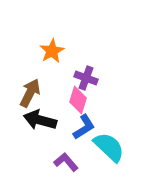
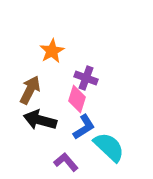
brown arrow: moved 3 px up
pink diamond: moved 1 px left, 1 px up
